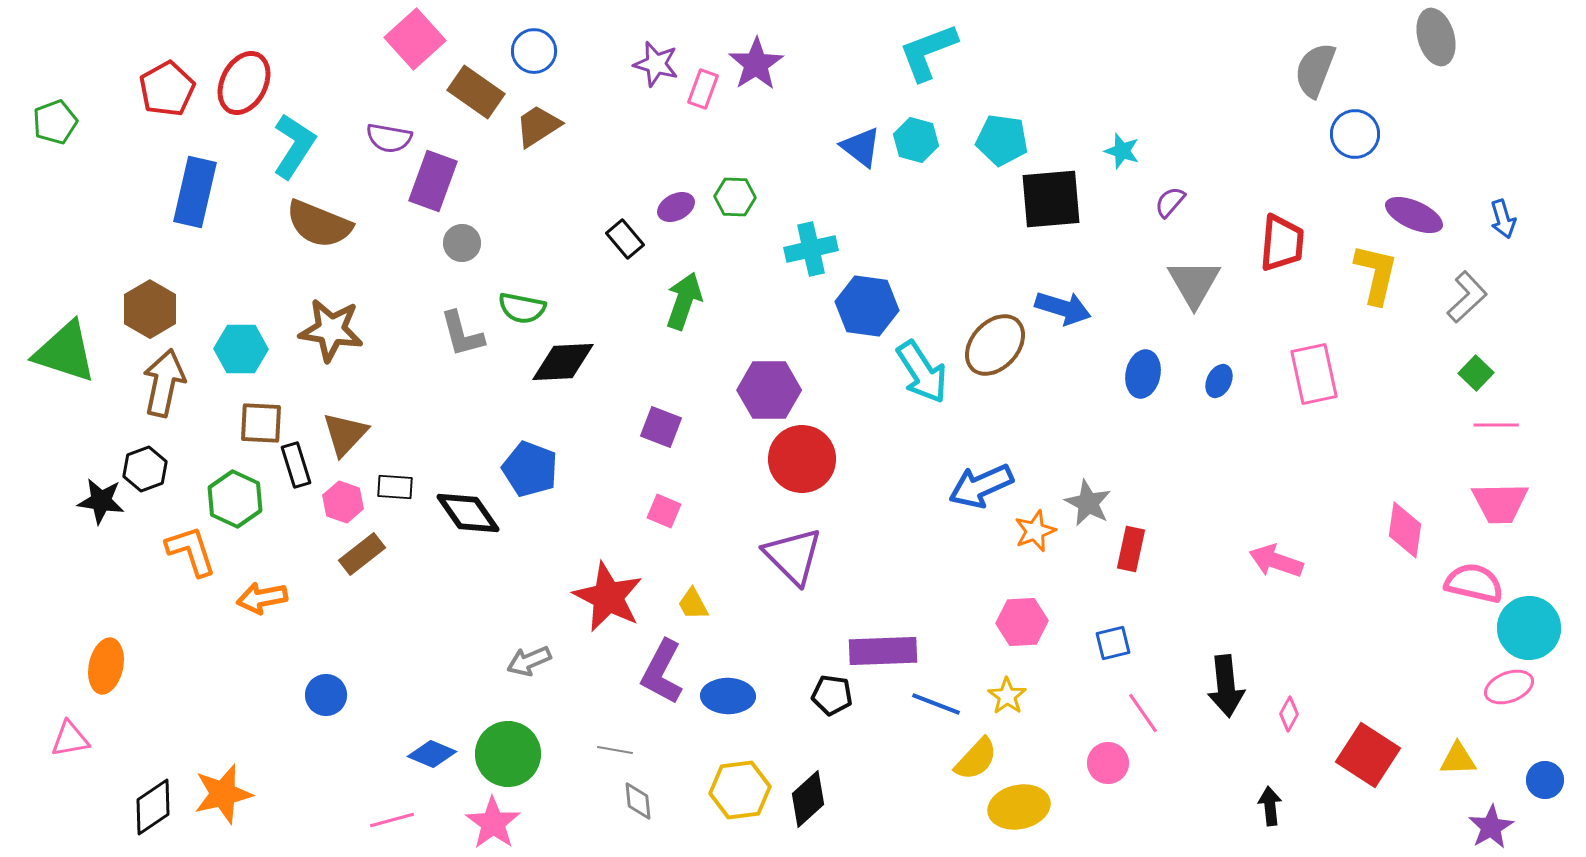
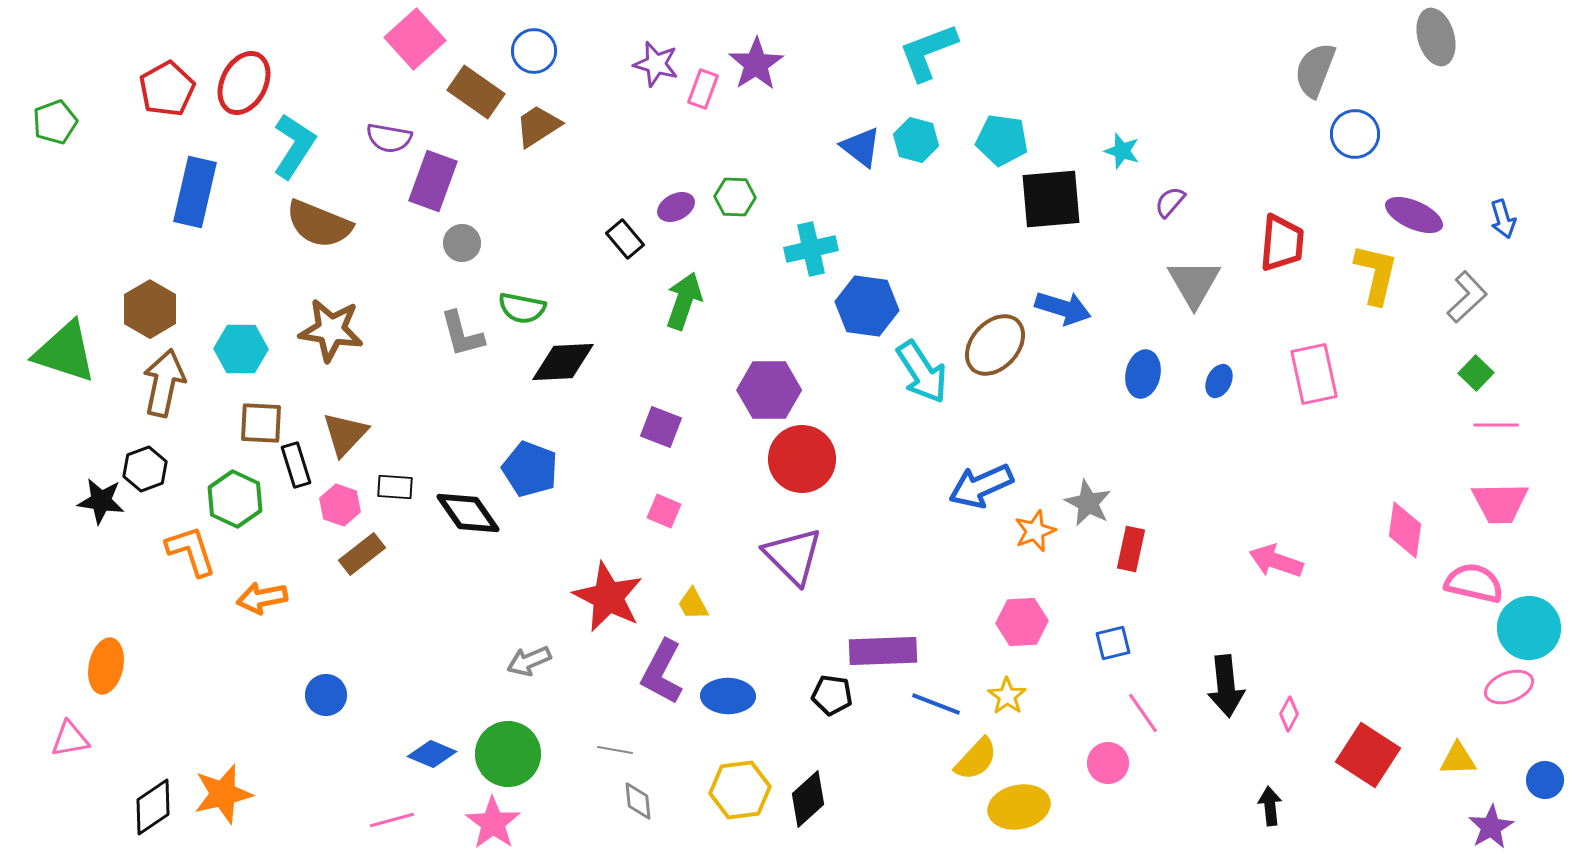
pink hexagon at (343, 502): moved 3 px left, 3 px down
